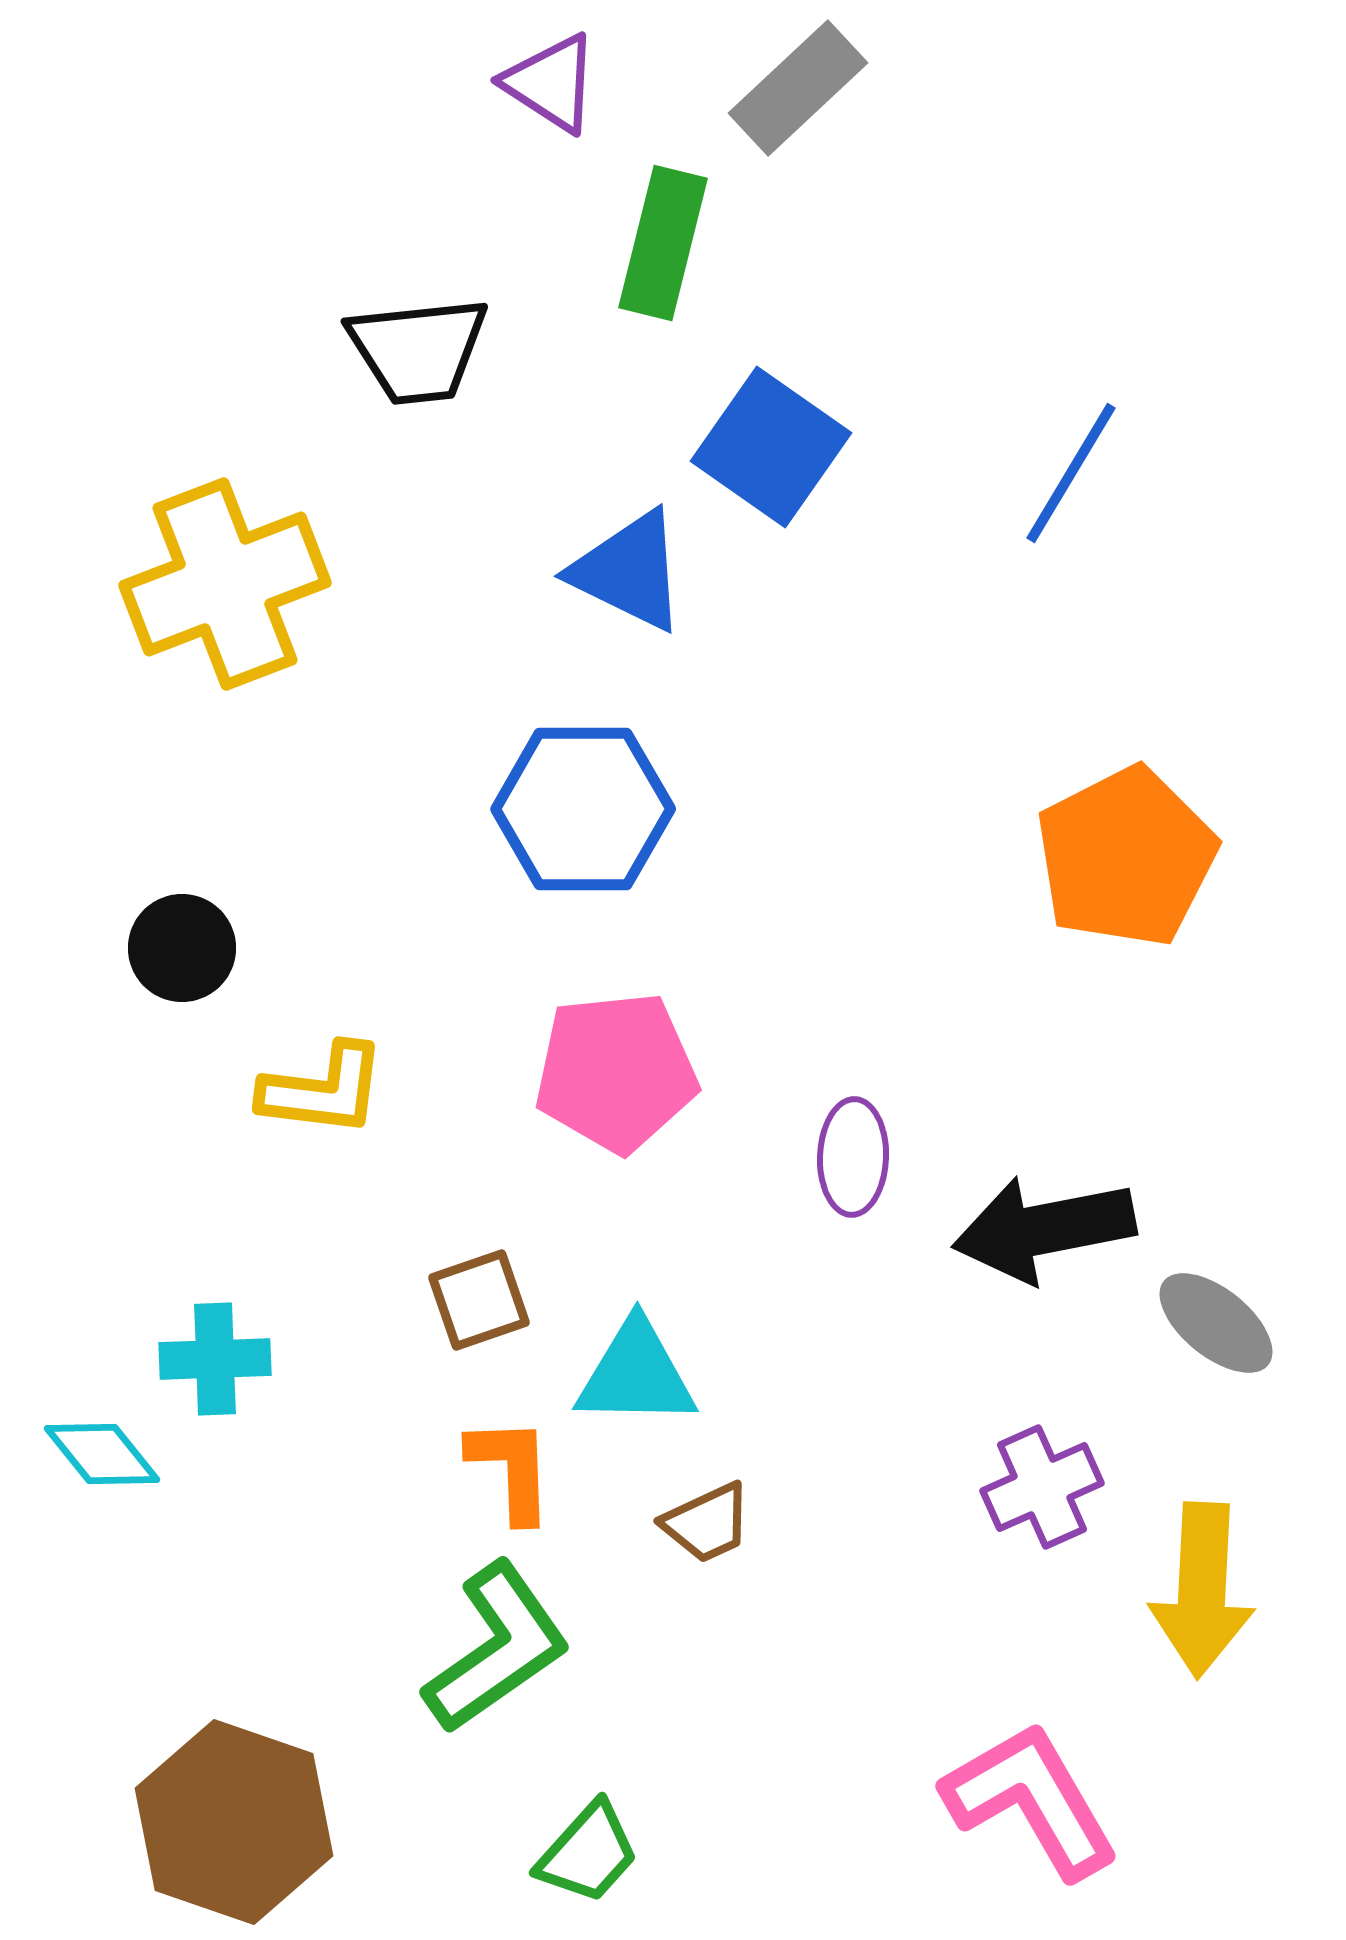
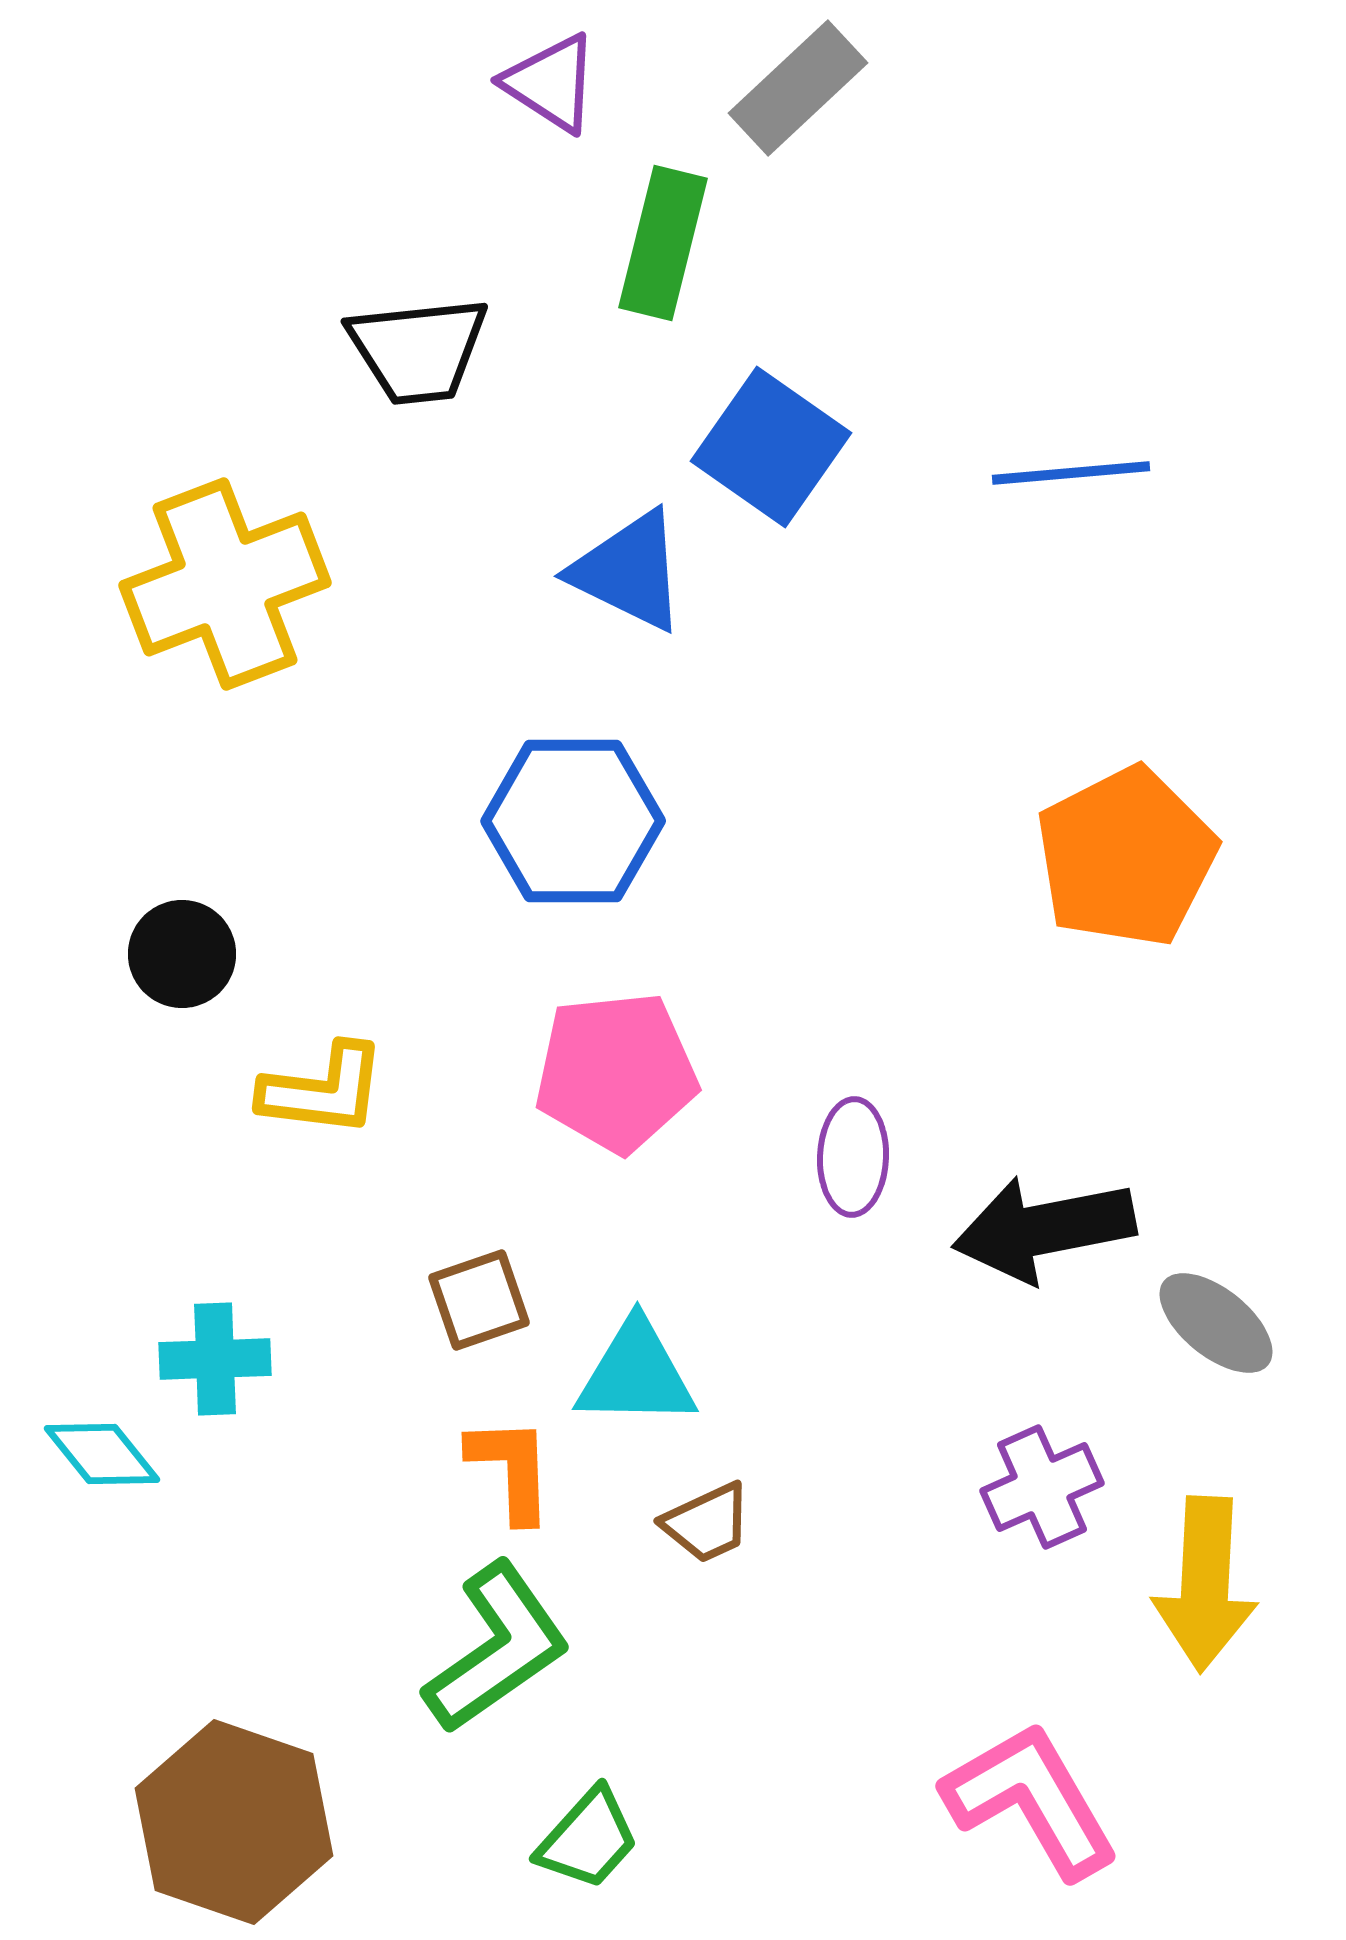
blue line: rotated 54 degrees clockwise
blue hexagon: moved 10 px left, 12 px down
black circle: moved 6 px down
yellow arrow: moved 3 px right, 6 px up
green trapezoid: moved 14 px up
